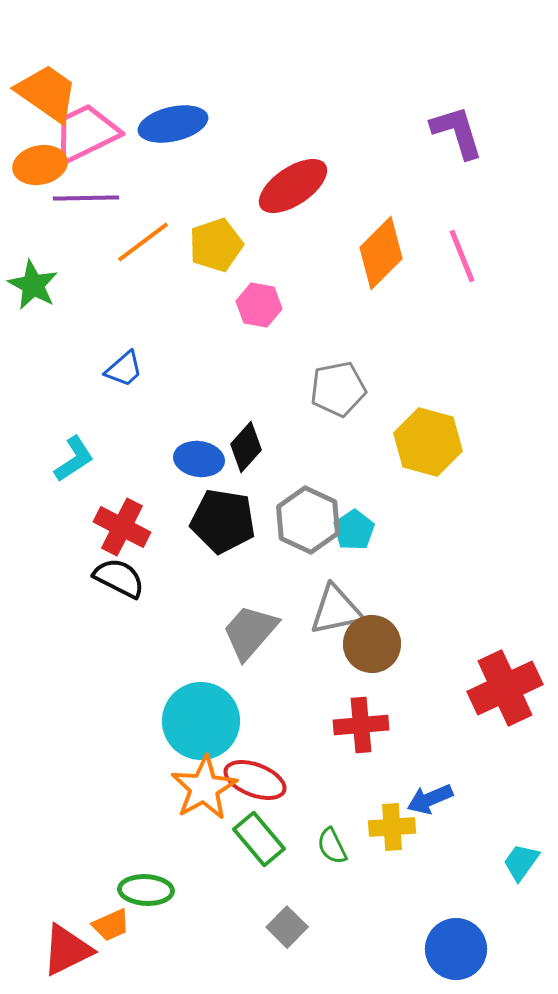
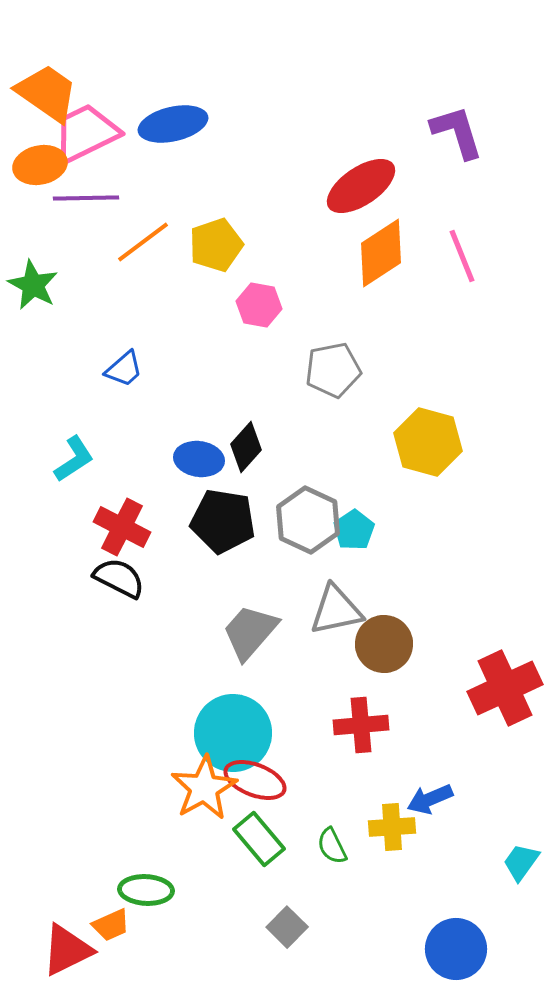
red ellipse at (293, 186): moved 68 px right
orange diamond at (381, 253): rotated 12 degrees clockwise
gray pentagon at (338, 389): moved 5 px left, 19 px up
brown circle at (372, 644): moved 12 px right
cyan circle at (201, 721): moved 32 px right, 12 px down
